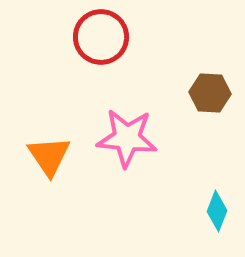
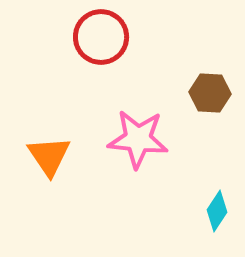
pink star: moved 11 px right, 1 px down
cyan diamond: rotated 12 degrees clockwise
